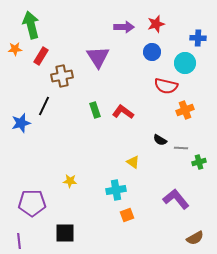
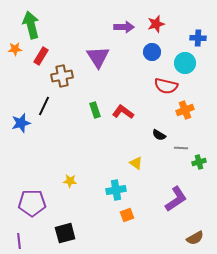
black semicircle: moved 1 px left, 5 px up
yellow triangle: moved 3 px right, 1 px down
purple L-shape: rotated 96 degrees clockwise
black square: rotated 15 degrees counterclockwise
